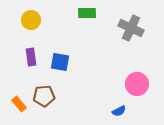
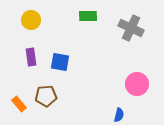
green rectangle: moved 1 px right, 3 px down
brown pentagon: moved 2 px right
blue semicircle: moved 4 px down; rotated 48 degrees counterclockwise
